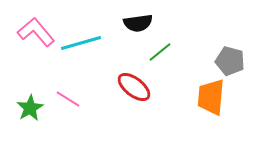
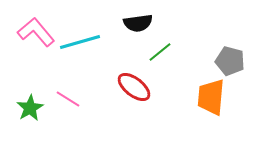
cyan line: moved 1 px left, 1 px up
